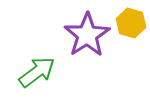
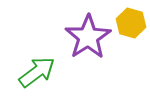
purple star: moved 1 px right, 2 px down
